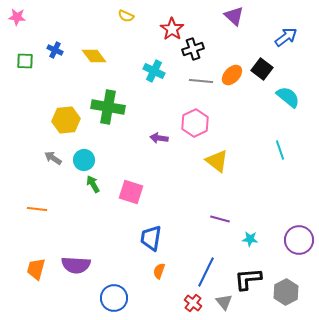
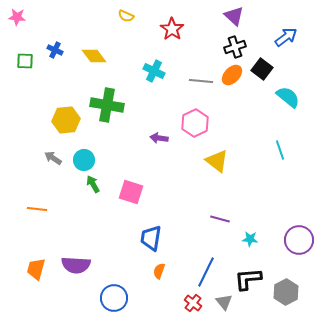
black cross: moved 42 px right, 2 px up
green cross: moved 1 px left, 2 px up
